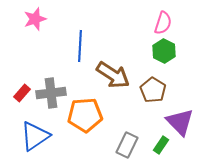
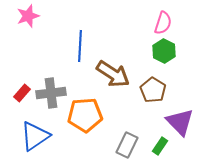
pink star: moved 7 px left, 3 px up
brown arrow: moved 1 px up
green rectangle: moved 1 px left, 1 px down
